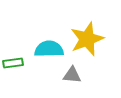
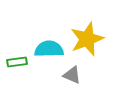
green rectangle: moved 4 px right, 1 px up
gray triangle: rotated 18 degrees clockwise
